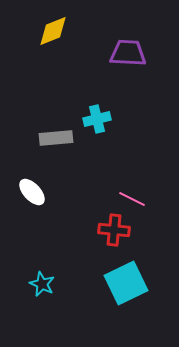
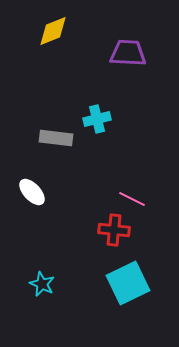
gray rectangle: rotated 12 degrees clockwise
cyan square: moved 2 px right
